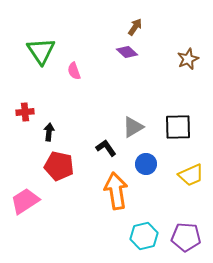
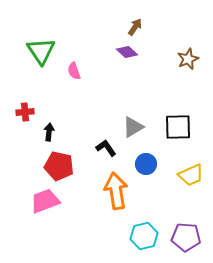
pink trapezoid: moved 20 px right; rotated 12 degrees clockwise
